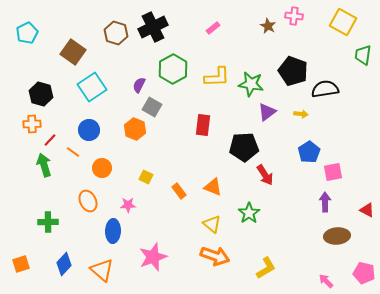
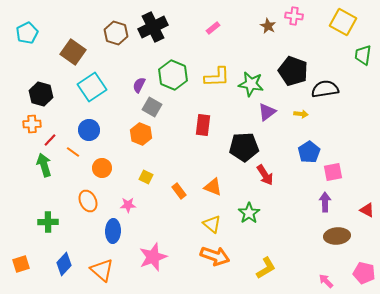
green hexagon at (173, 69): moved 6 px down; rotated 8 degrees counterclockwise
orange hexagon at (135, 129): moved 6 px right, 5 px down
